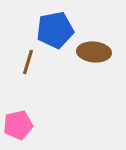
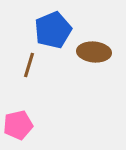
blue pentagon: moved 2 px left; rotated 12 degrees counterclockwise
brown line: moved 1 px right, 3 px down
